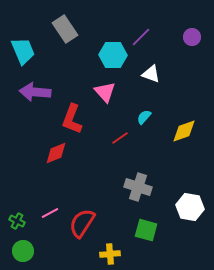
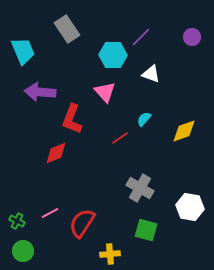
gray rectangle: moved 2 px right
purple arrow: moved 5 px right
cyan semicircle: moved 2 px down
gray cross: moved 2 px right, 1 px down; rotated 12 degrees clockwise
